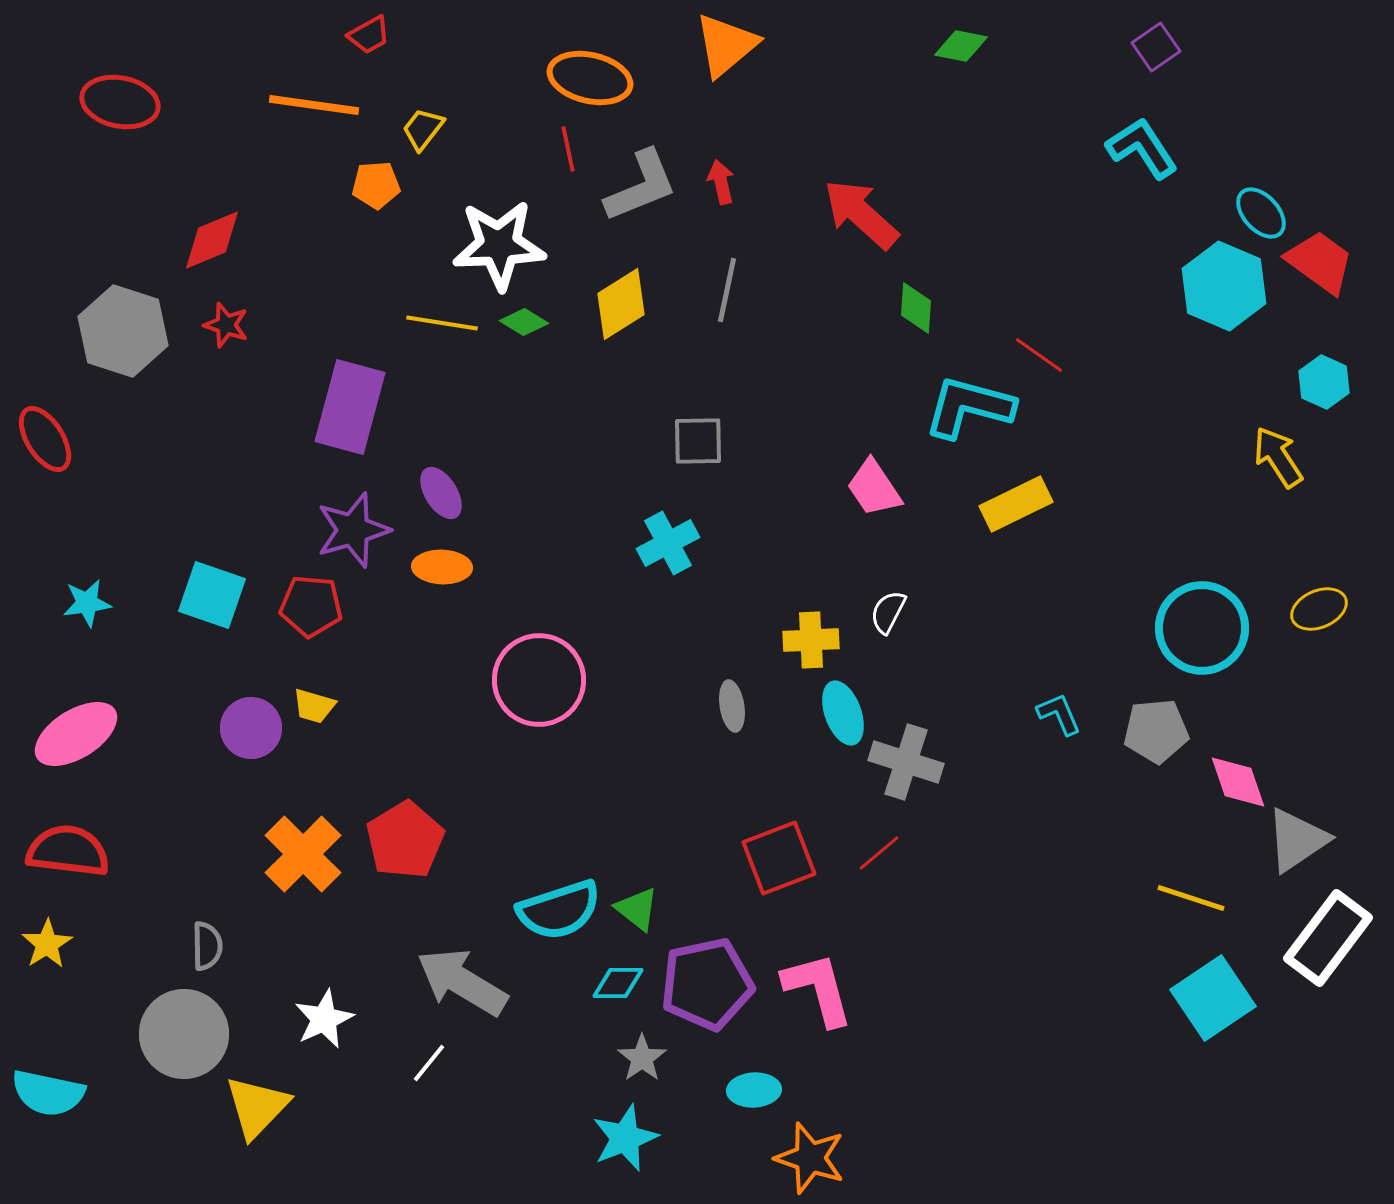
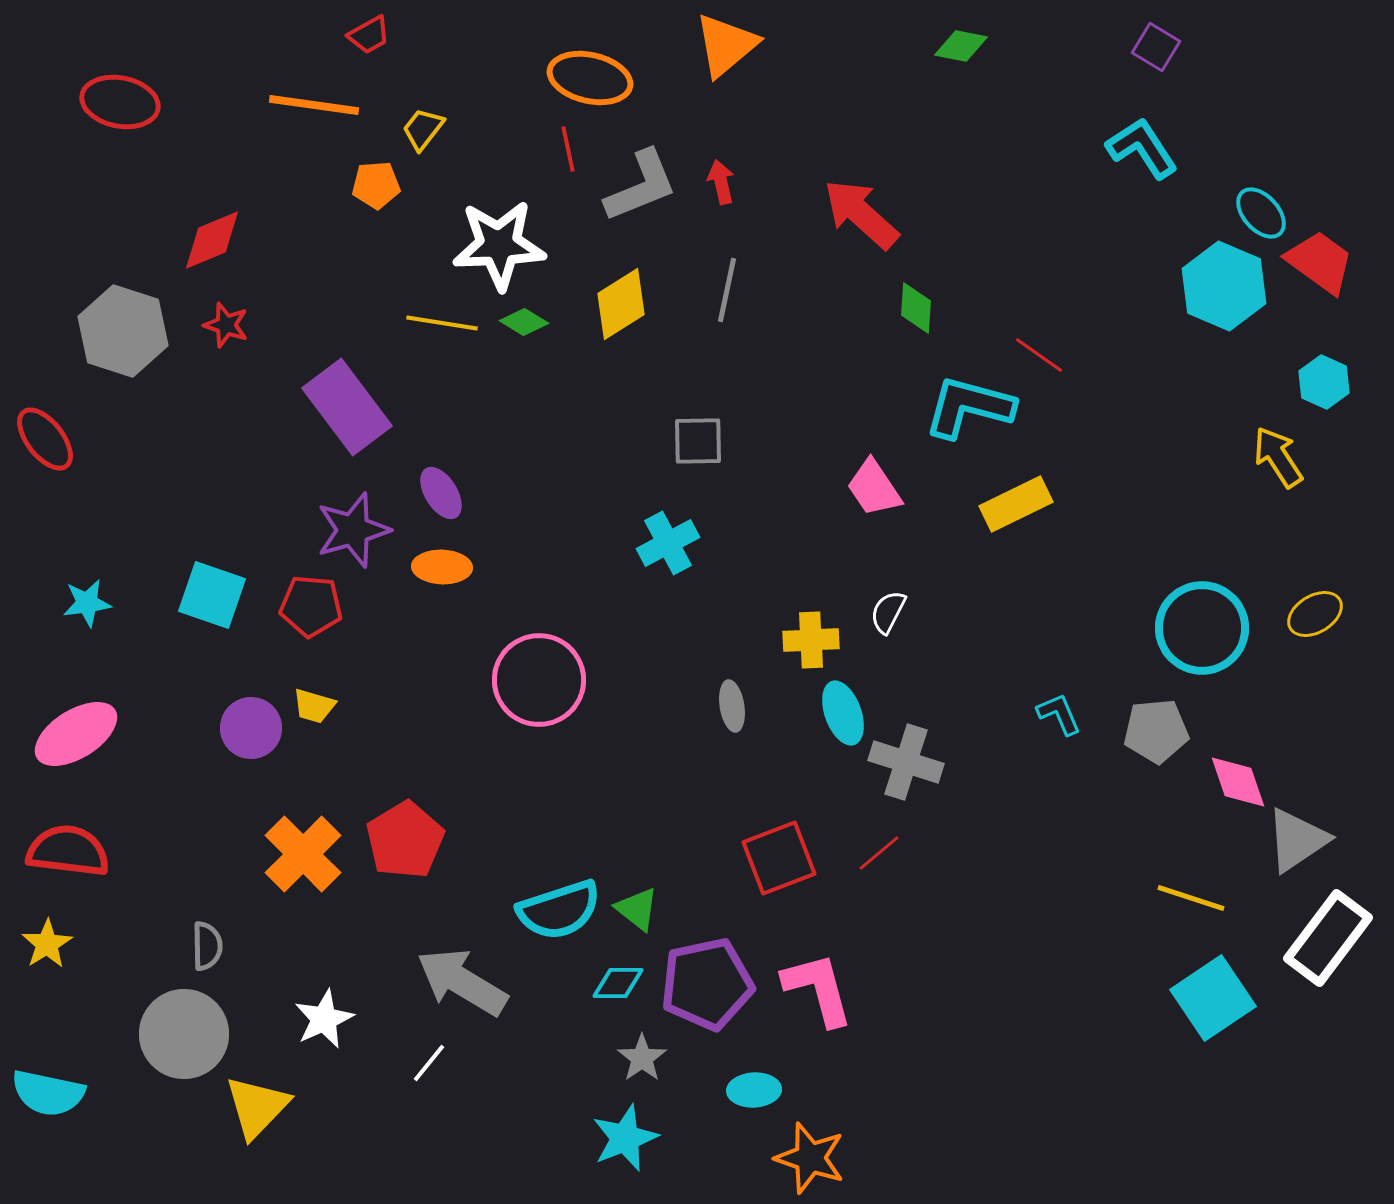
purple square at (1156, 47): rotated 24 degrees counterclockwise
purple rectangle at (350, 407): moved 3 px left; rotated 52 degrees counterclockwise
red ellipse at (45, 439): rotated 6 degrees counterclockwise
yellow ellipse at (1319, 609): moved 4 px left, 5 px down; rotated 8 degrees counterclockwise
